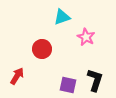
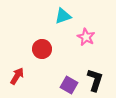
cyan triangle: moved 1 px right, 1 px up
purple square: moved 1 px right; rotated 18 degrees clockwise
